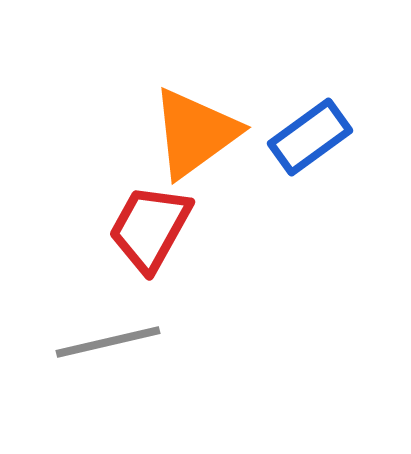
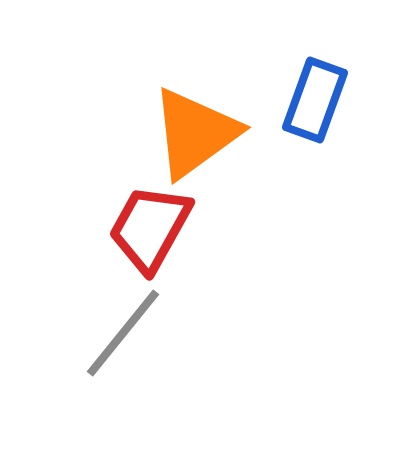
blue rectangle: moved 5 px right, 37 px up; rotated 34 degrees counterclockwise
gray line: moved 15 px right, 9 px up; rotated 38 degrees counterclockwise
